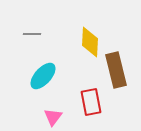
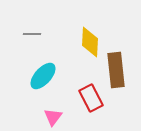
brown rectangle: rotated 8 degrees clockwise
red rectangle: moved 4 px up; rotated 16 degrees counterclockwise
